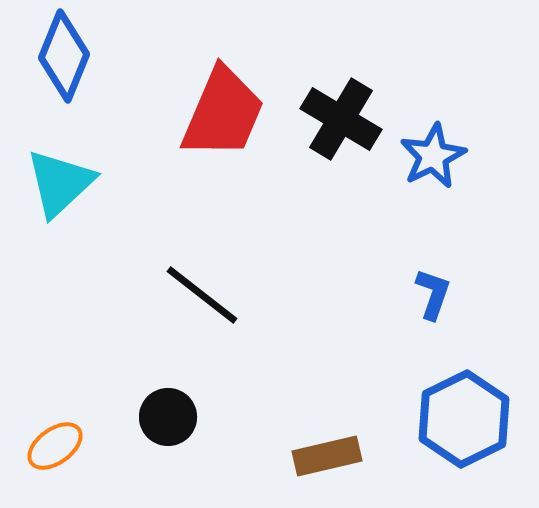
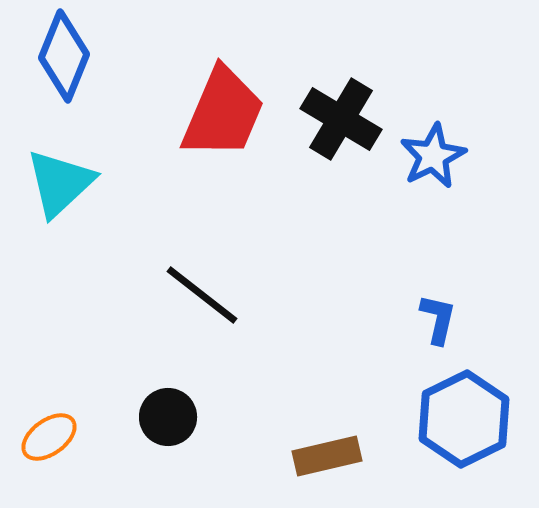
blue L-shape: moved 5 px right, 25 px down; rotated 6 degrees counterclockwise
orange ellipse: moved 6 px left, 9 px up
